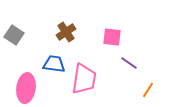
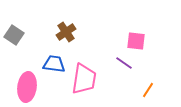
pink square: moved 24 px right, 4 px down
purple line: moved 5 px left
pink ellipse: moved 1 px right, 1 px up
